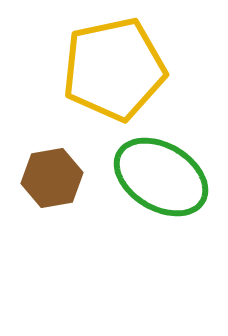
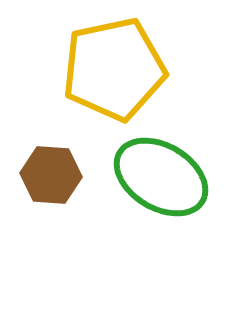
brown hexagon: moved 1 px left, 3 px up; rotated 14 degrees clockwise
